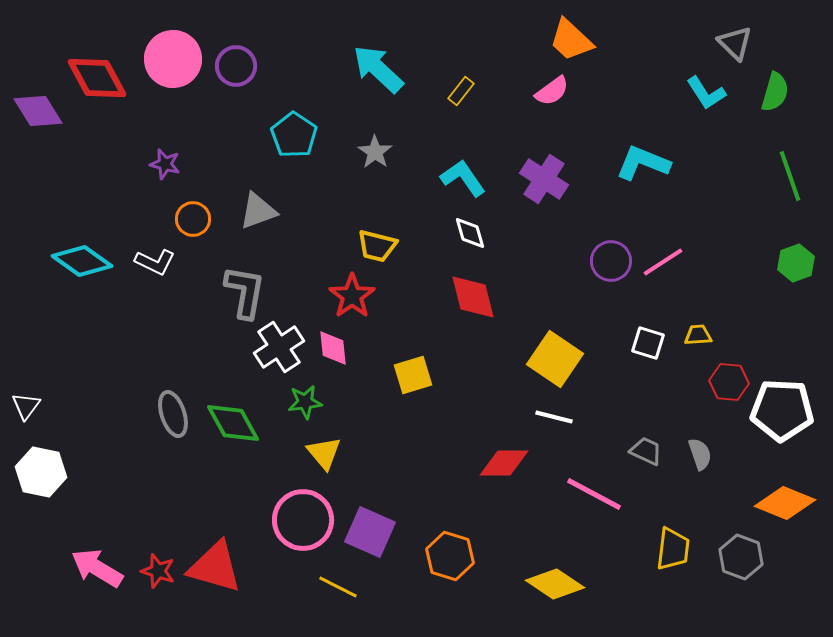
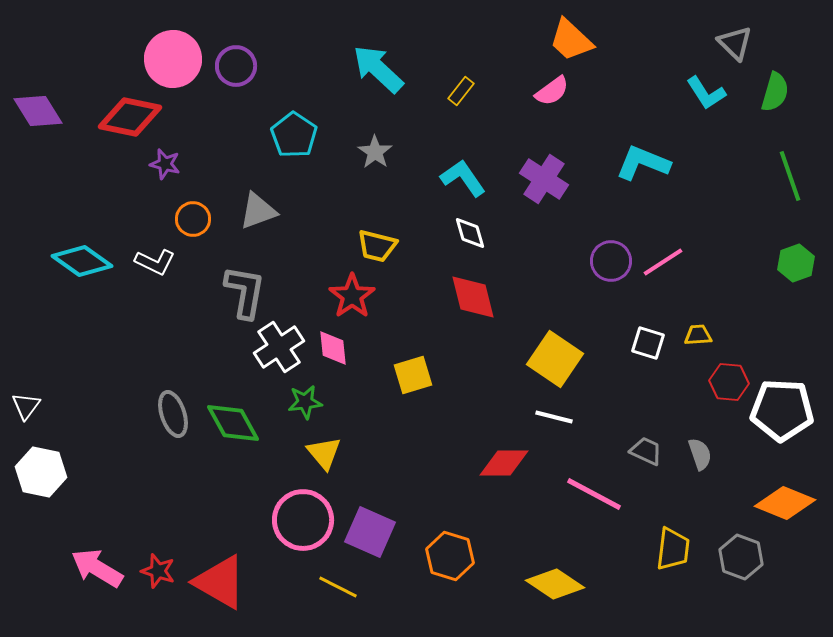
red diamond at (97, 78): moved 33 px right, 39 px down; rotated 50 degrees counterclockwise
red triangle at (215, 567): moved 5 px right, 15 px down; rotated 14 degrees clockwise
